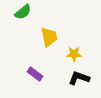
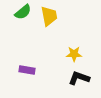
yellow trapezoid: moved 21 px up
purple rectangle: moved 8 px left, 4 px up; rotated 28 degrees counterclockwise
